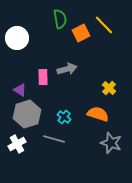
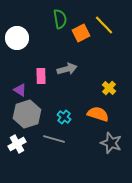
pink rectangle: moved 2 px left, 1 px up
